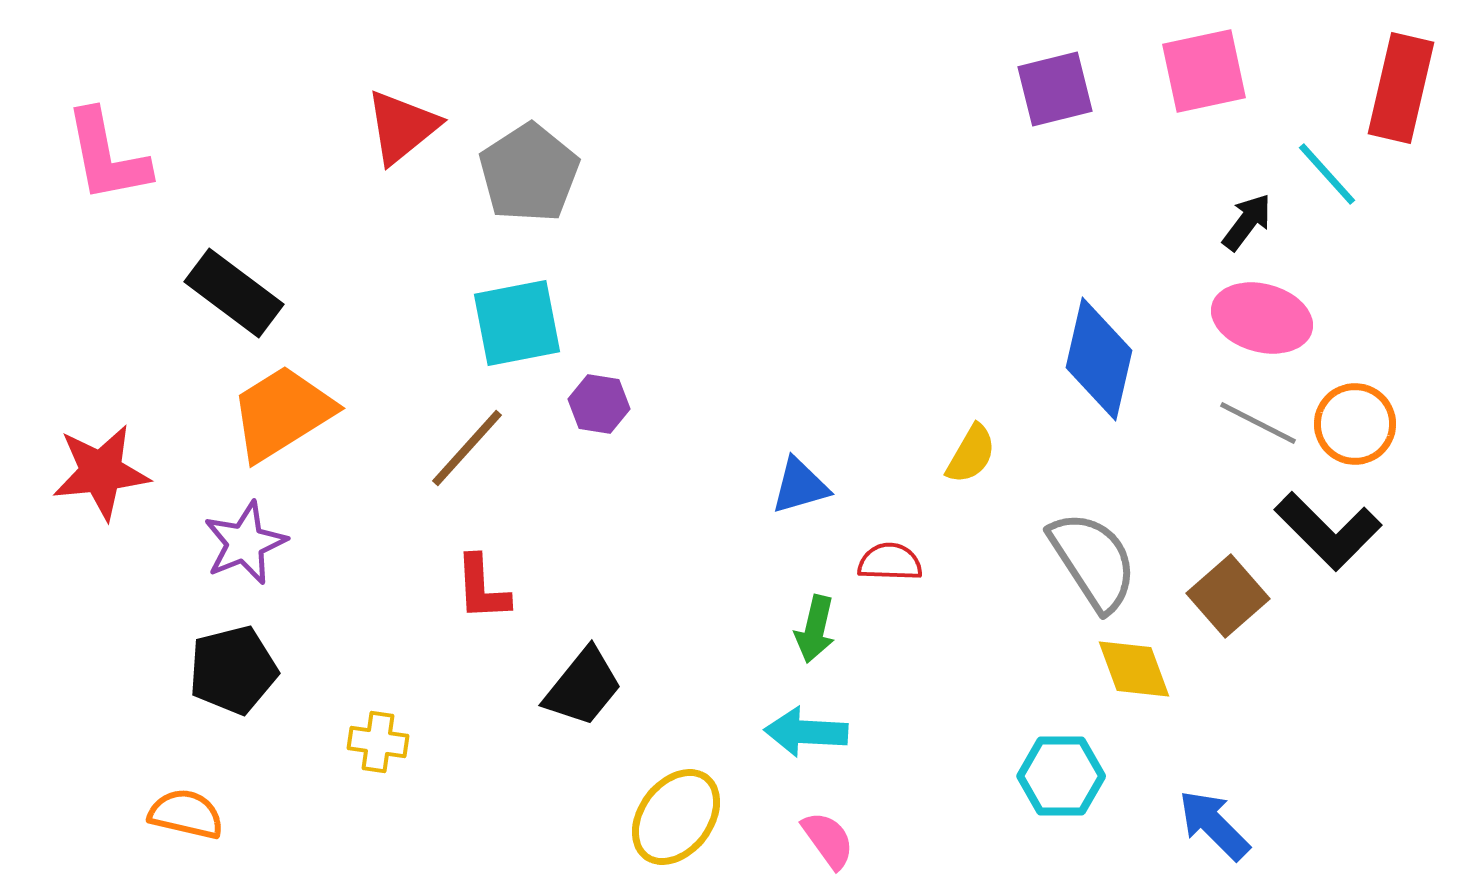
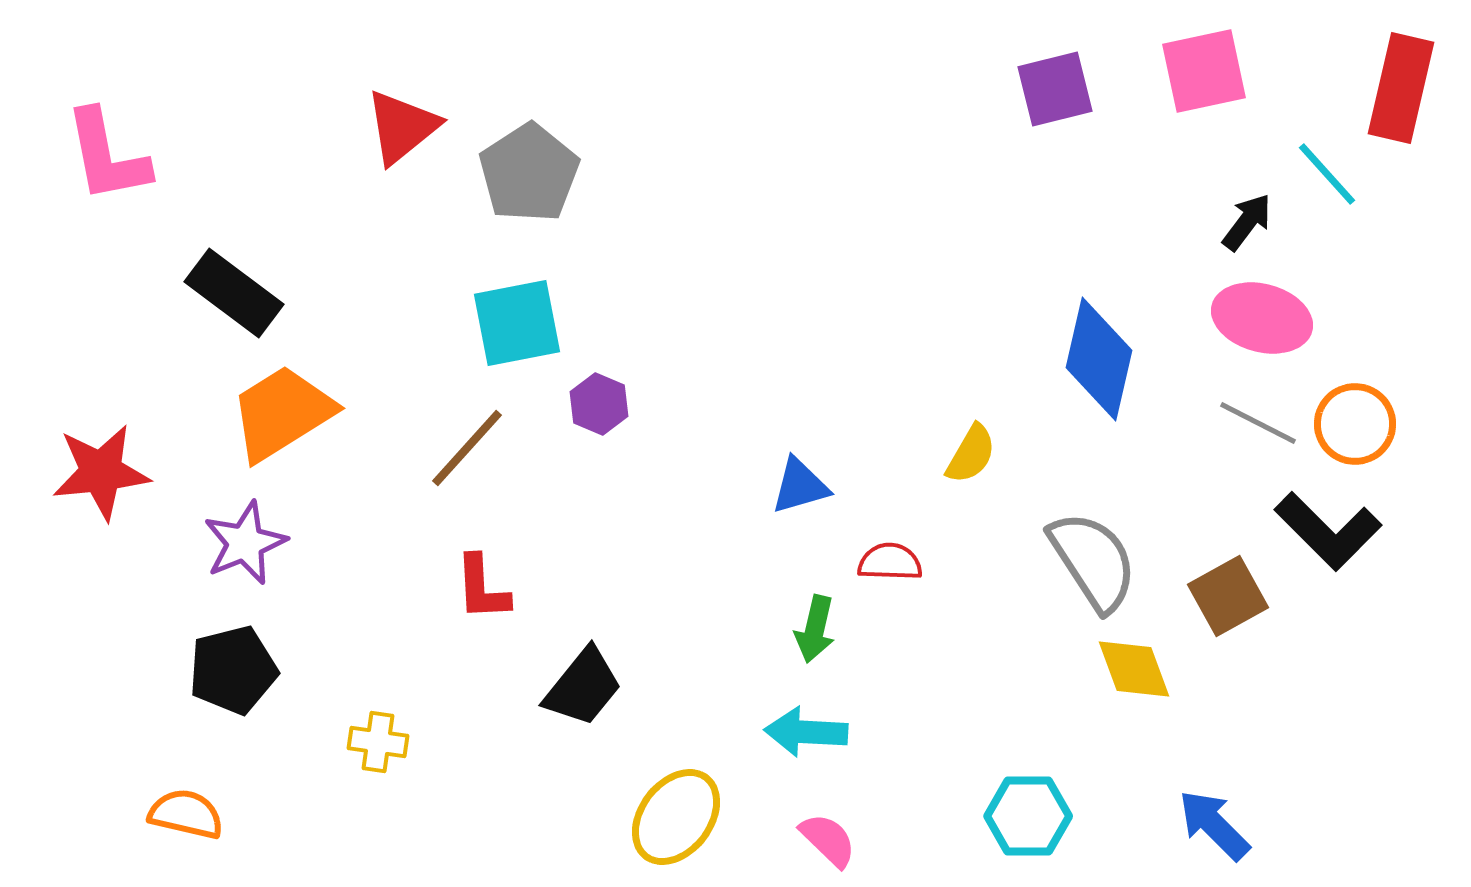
purple hexagon: rotated 14 degrees clockwise
brown square: rotated 12 degrees clockwise
cyan hexagon: moved 33 px left, 40 px down
pink semicircle: rotated 10 degrees counterclockwise
